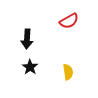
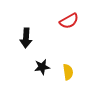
black arrow: moved 1 px left, 1 px up
black star: moved 12 px right; rotated 28 degrees clockwise
